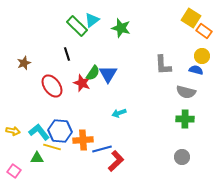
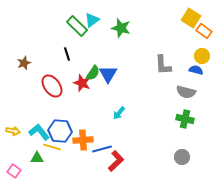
cyan arrow: rotated 32 degrees counterclockwise
green cross: rotated 12 degrees clockwise
